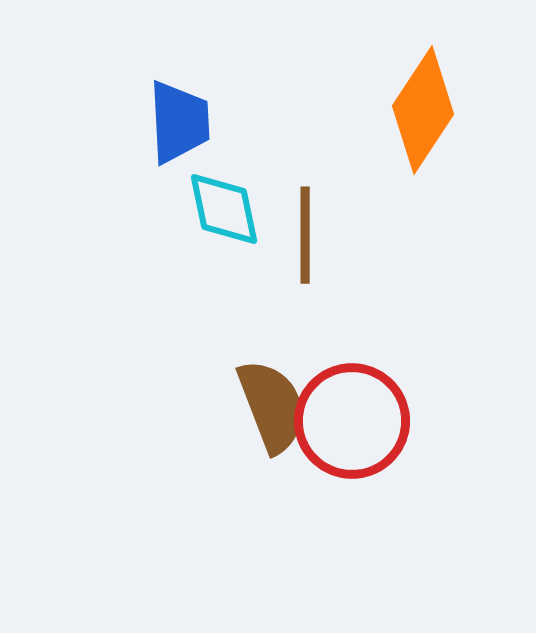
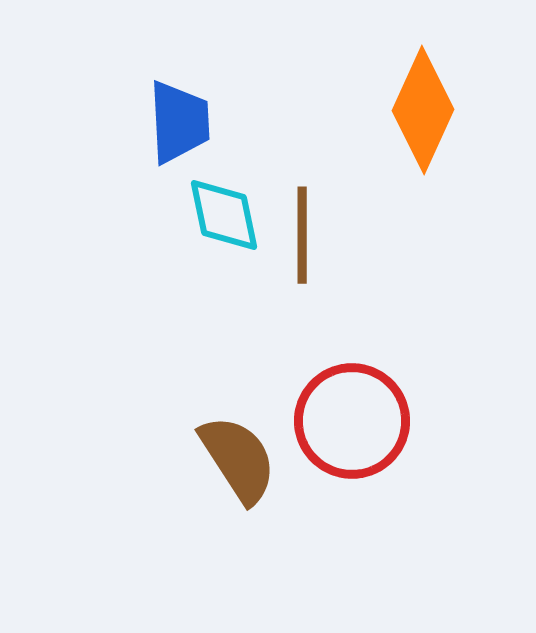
orange diamond: rotated 9 degrees counterclockwise
cyan diamond: moved 6 px down
brown line: moved 3 px left
brown semicircle: moved 34 px left, 53 px down; rotated 12 degrees counterclockwise
